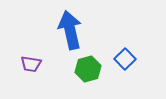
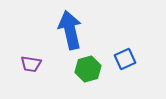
blue square: rotated 20 degrees clockwise
